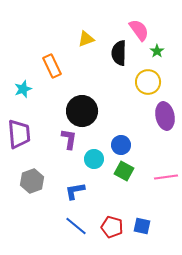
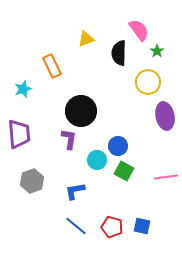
black circle: moved 1 px left
blue circle: moved 3 px left, 1 px down
cyan circle: moved 3 px right, 1 px down
